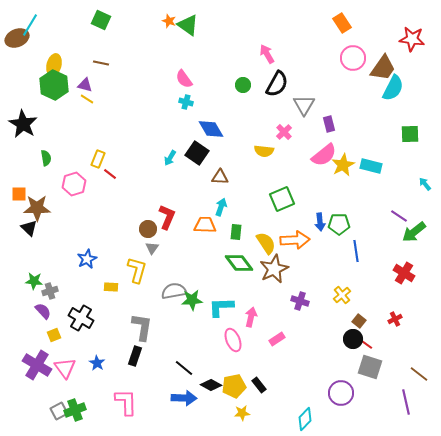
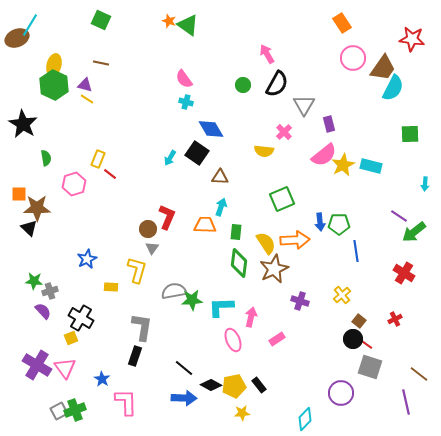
cyan arrow at (425, 184): rotated 136 degrees counterclockwise
green diamond at (239, 263): rotated 44 degrees clockwise
yellow square at (54, 335): moved 17 px right, 3 px down
blue star at (97, 363): moved 5 px right, 16 px down
